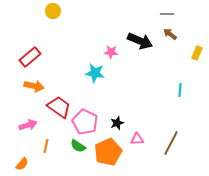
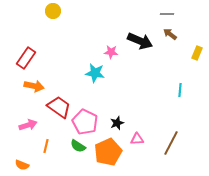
red rectangle: moved 4 px left, 1 px down; rotated 15 degrees counterclockwise
orange semicircle: moved 1 px down; rotated 72 degrees clockwise
